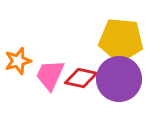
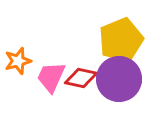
yellow pentagon: rotated 27 degrees counterclockwise
pink trapezoid: moved 1 px right, 2 px down
